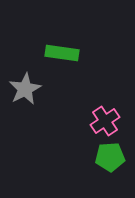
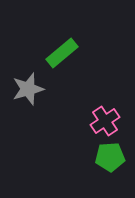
green rectangle: rotated 48 degrees counterclockwise
gray star: moved 3 px right; rotated 12 degrees clockwise
